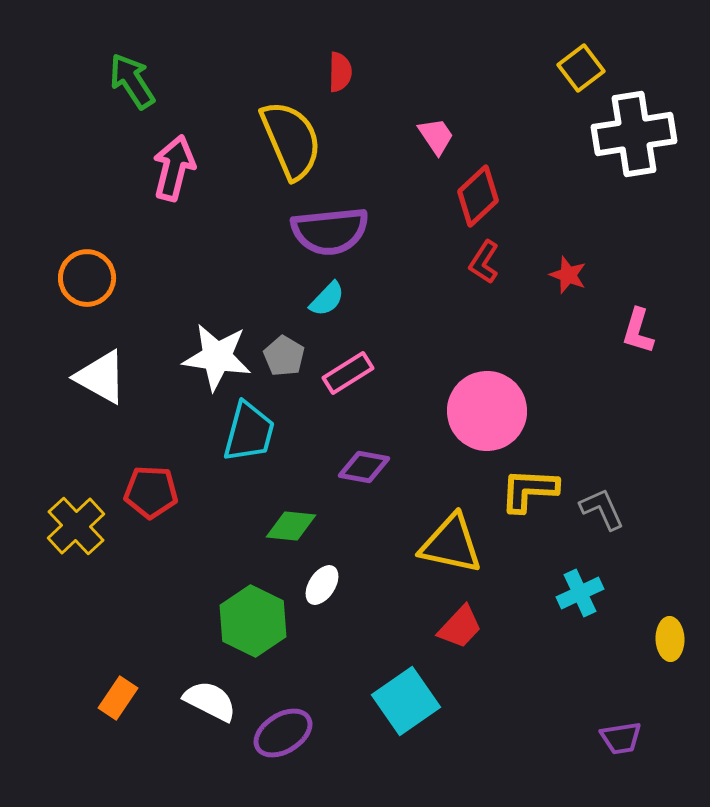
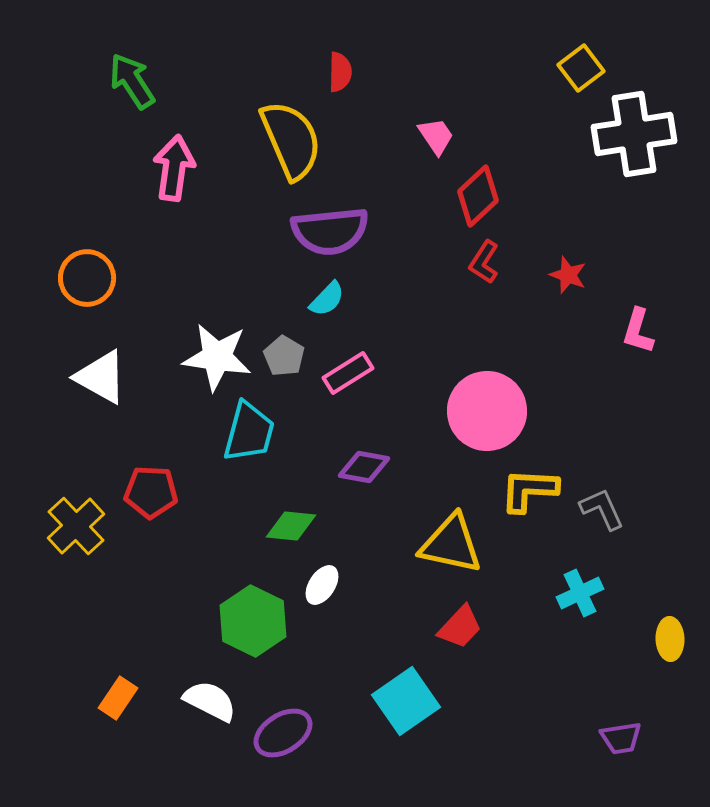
pink arrow: rotated 6 degrees counterclockwise
